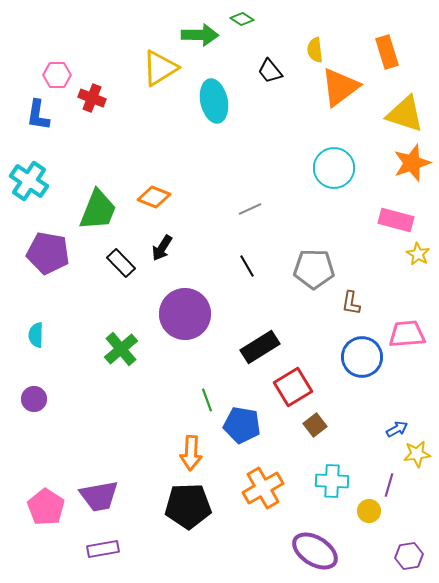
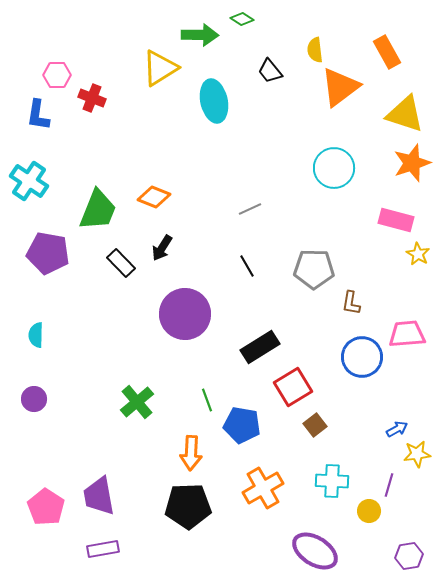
orange rectangle at (387, 52): rotated 12 degrees counterclockwise
green cross at (121, 349): moved 16 px right, 53 px down
purple trapezoid at (99, 496): rotated 90 degrees clockwise
